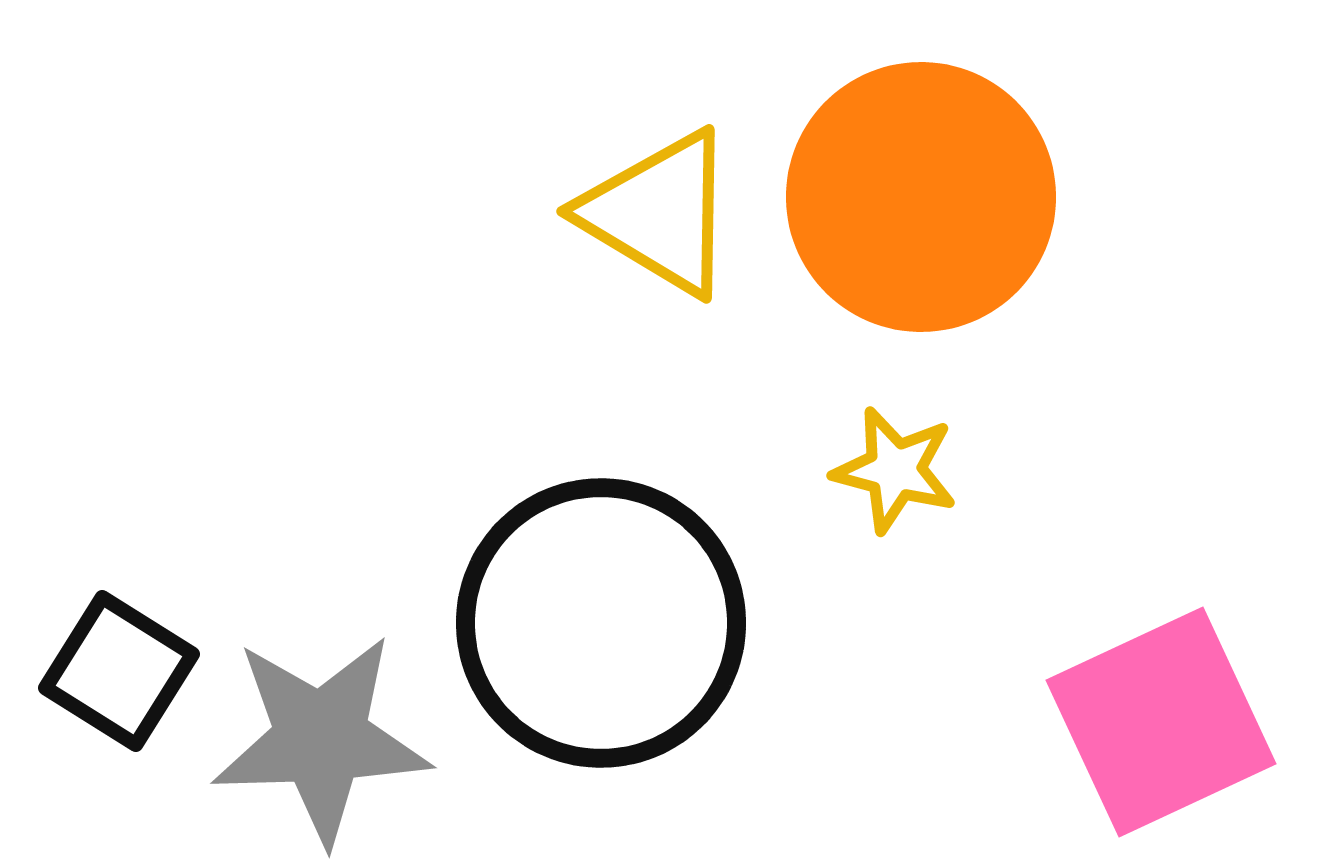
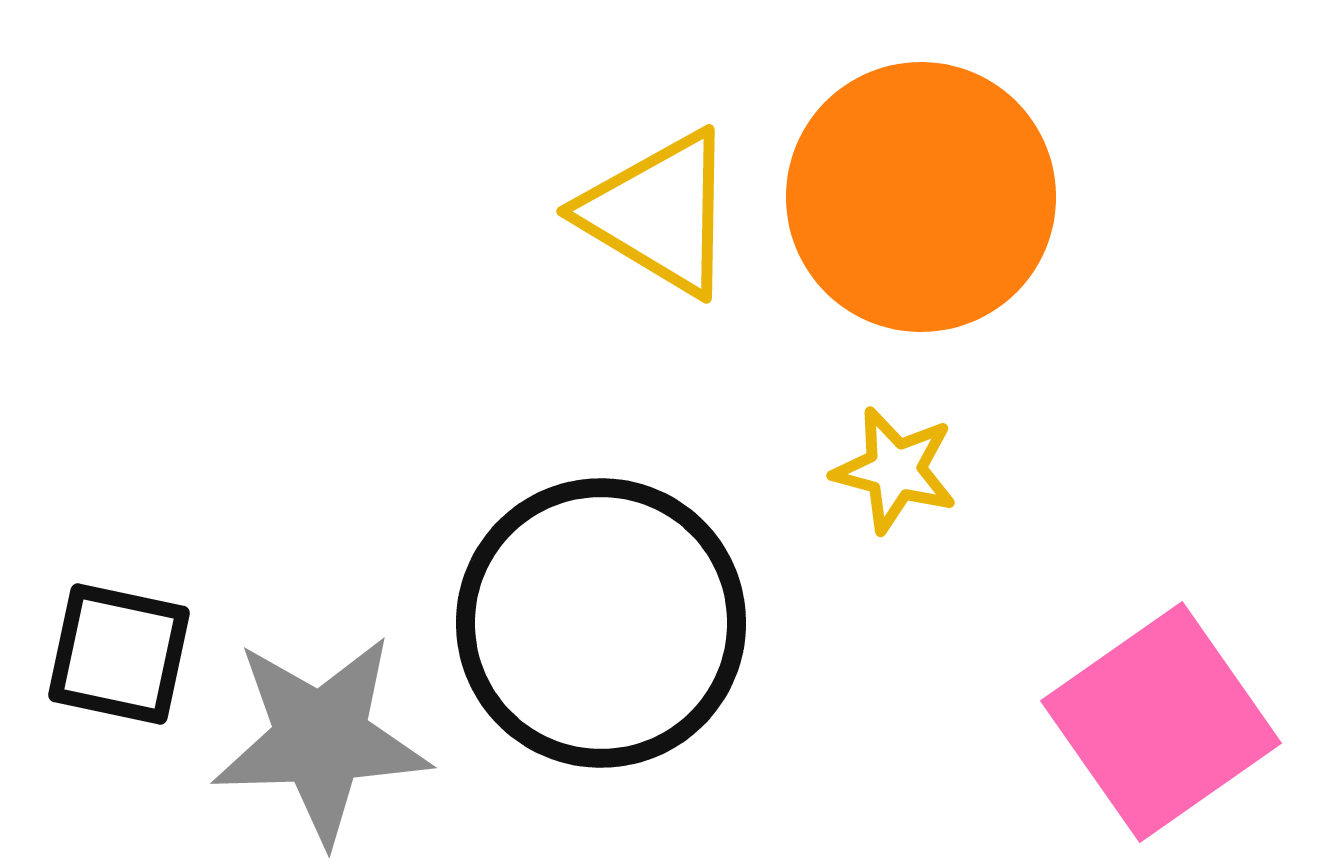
black square: moved 17 px up; rotated 20 degrees counterclockwise
pink square: rotated 10 degrees counterclockwise
